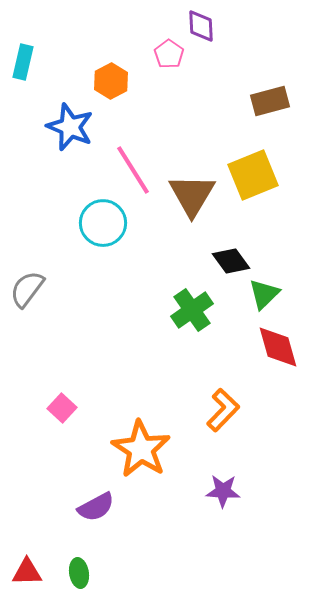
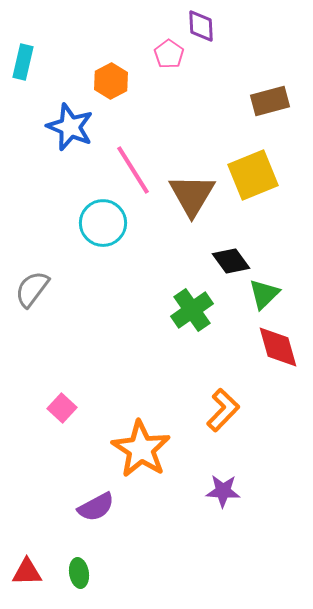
gray semicircle: moved 5 px right
